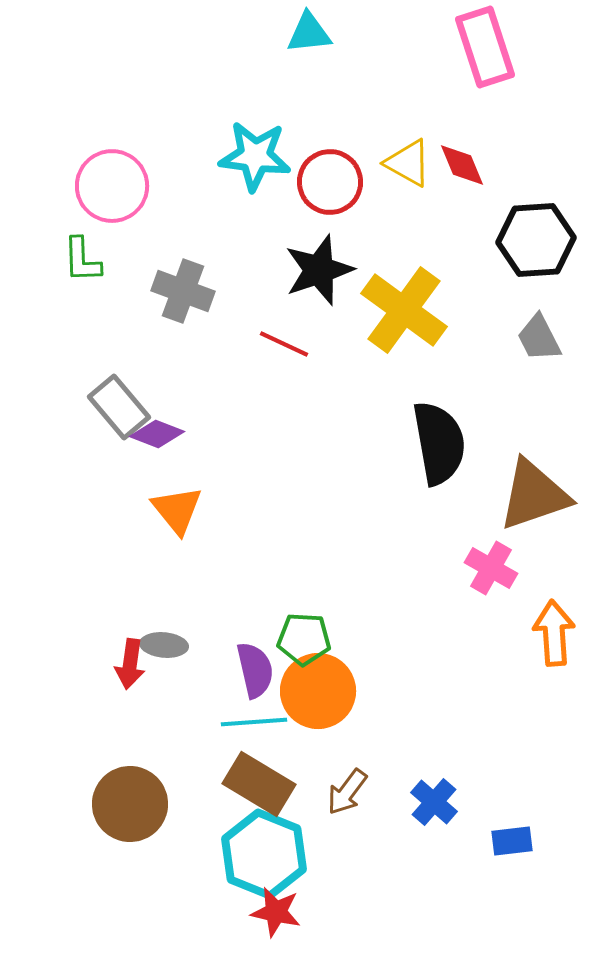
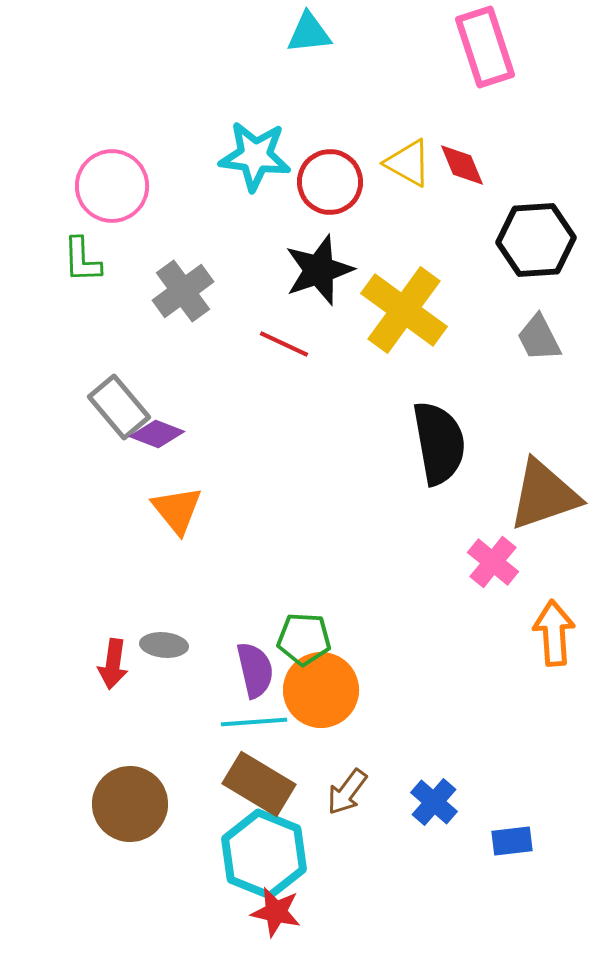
gray cross: rotated 34 degrees clockwise
brown triangle: moved 10 px right
pink cross: moved 2 px right, 6 px up; rotated 9 degrees clockwise
red arrow: moved 17 px left
orange circle: moved 3 px right, 1 px up
